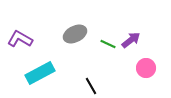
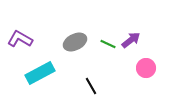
gray ellipse: moved 8 px down
